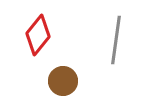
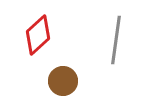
red diamond: rotated 9 degrees clockwise
